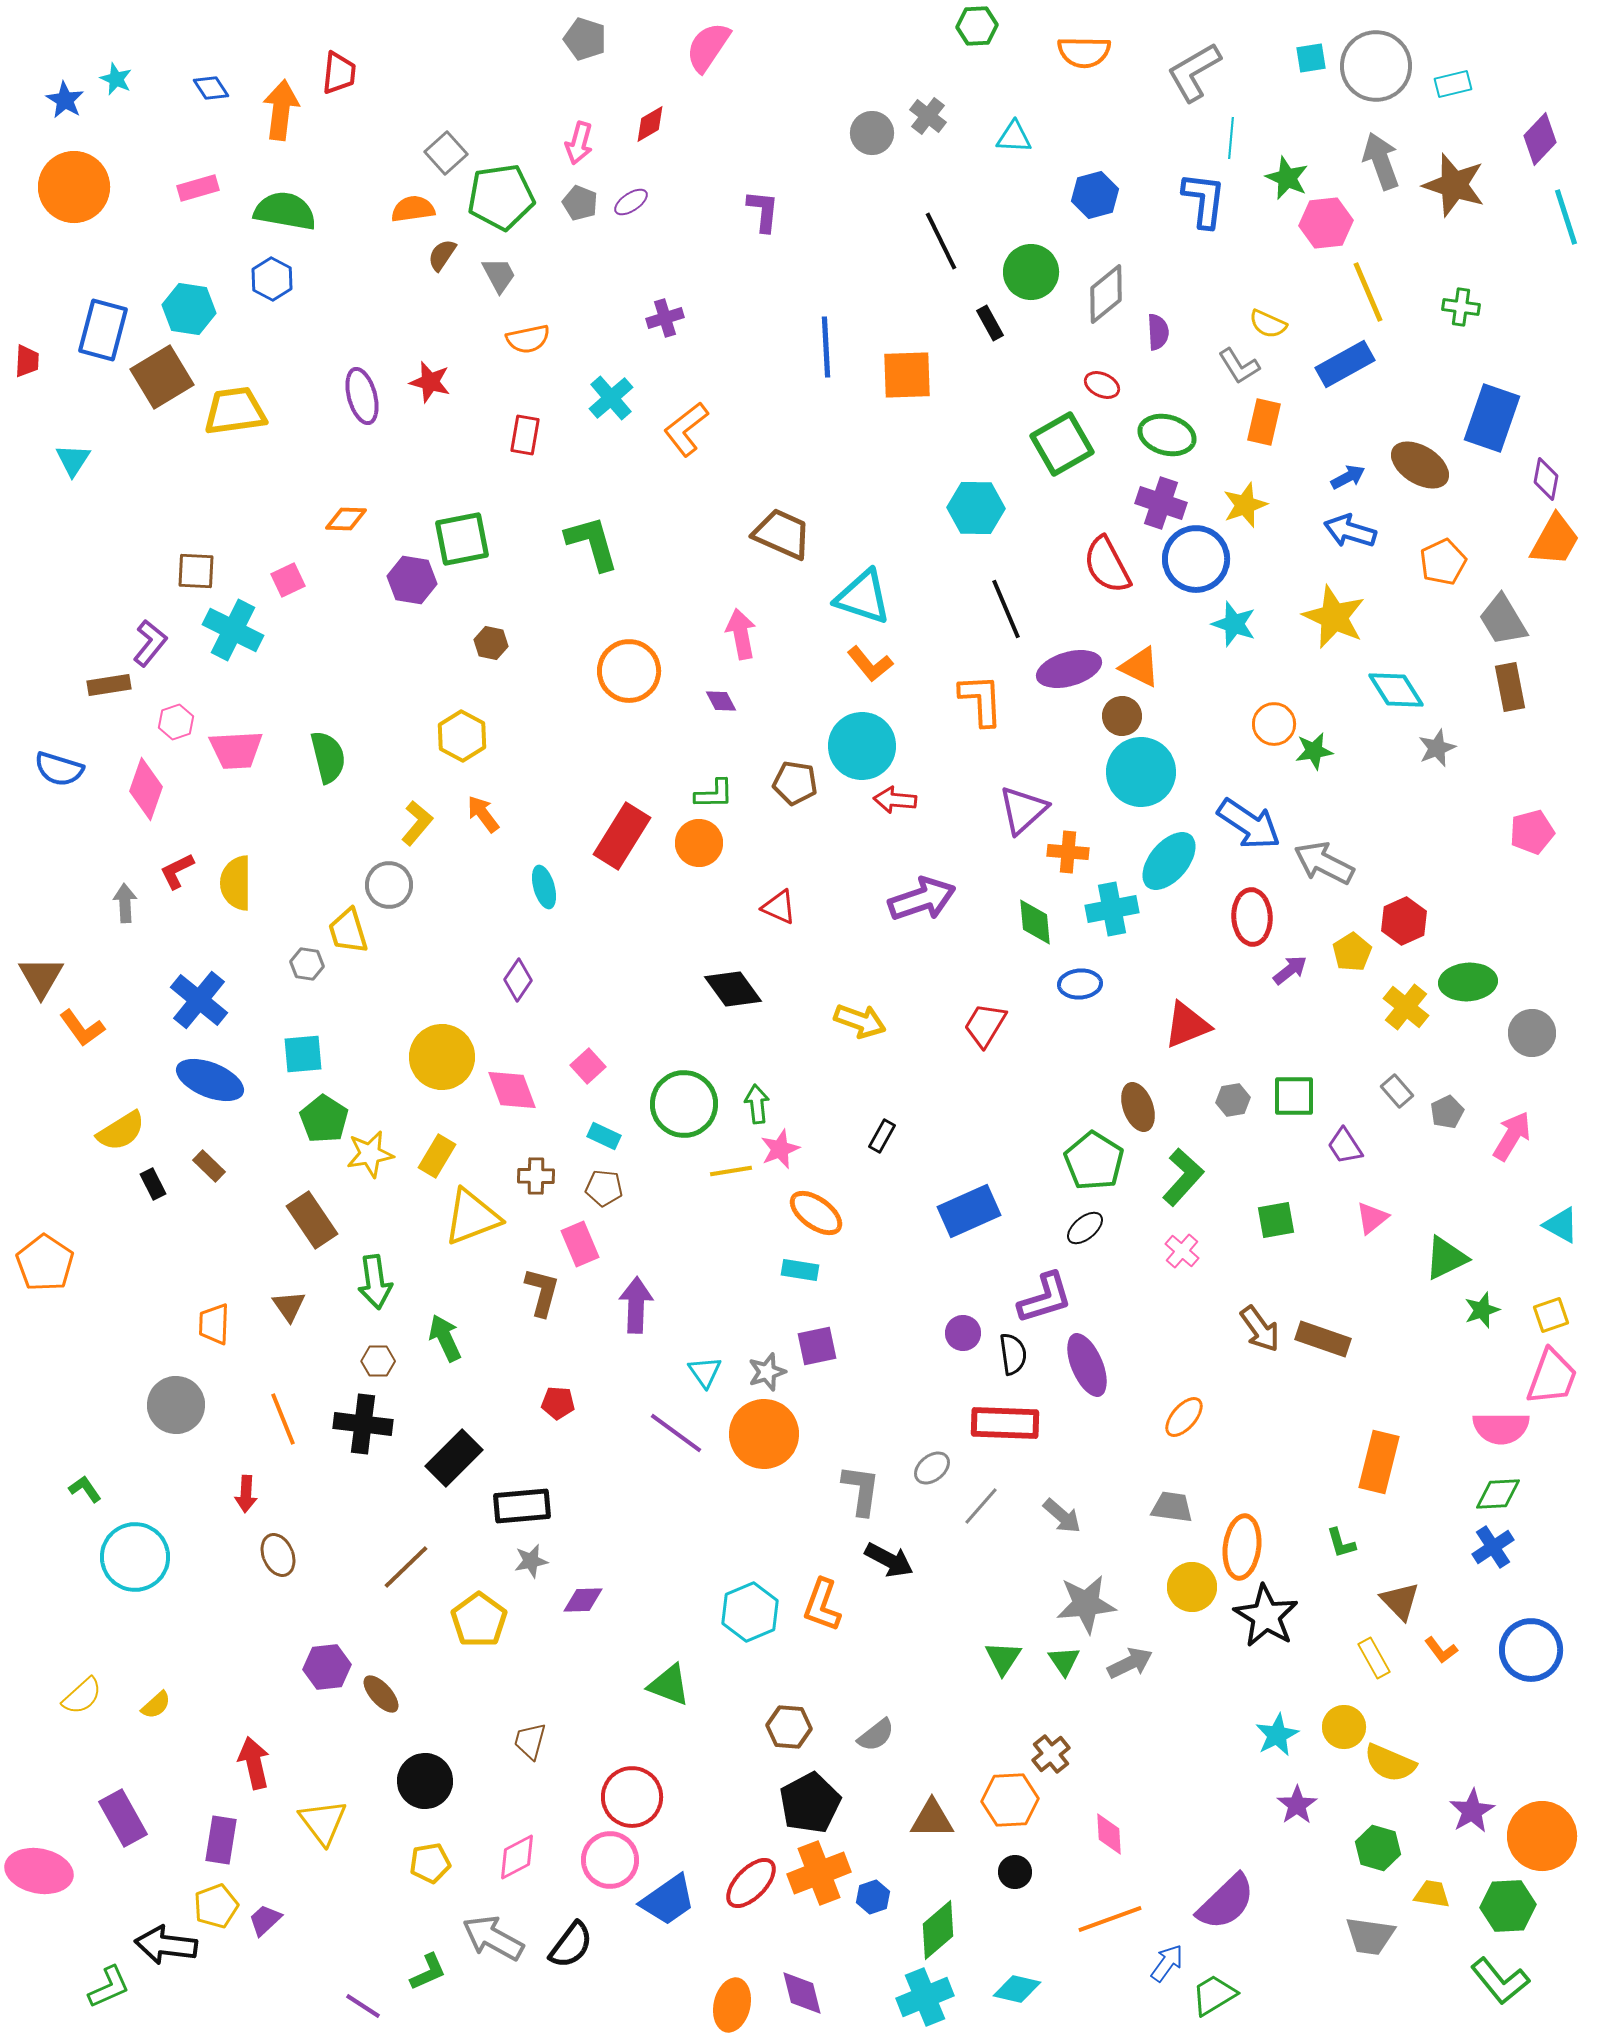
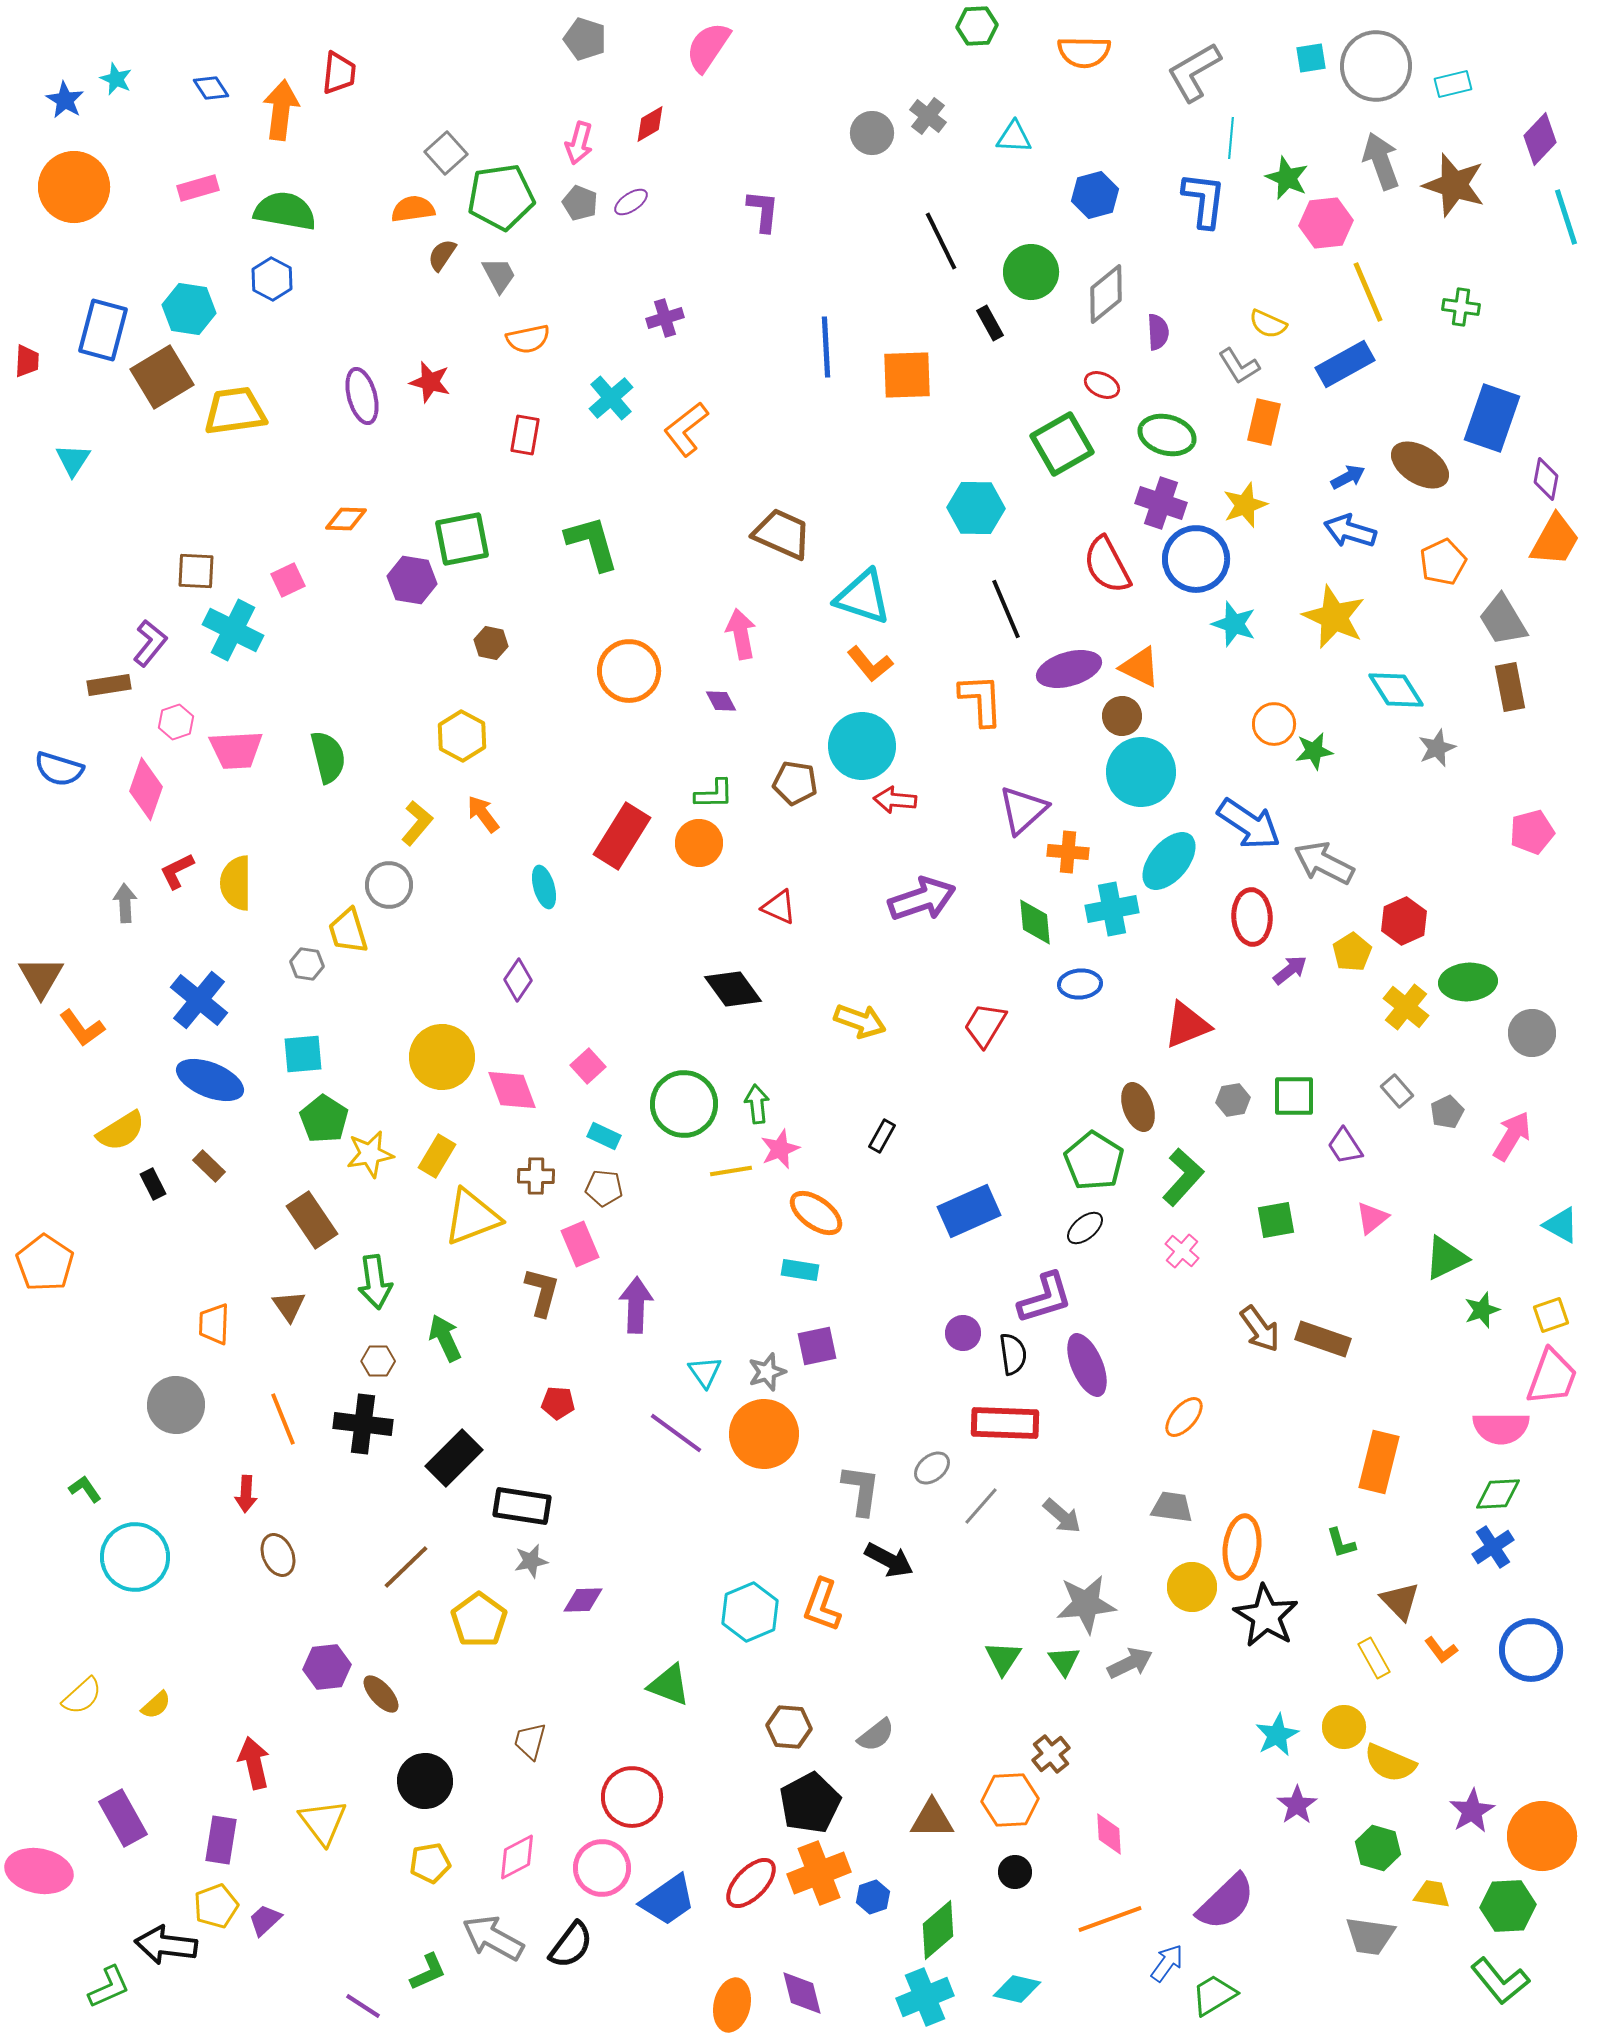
black rectangle at (522, 1506): rotated 14 degrees clockwise
pink circle at (610, 1860): moved 8 px left, 8 px down
